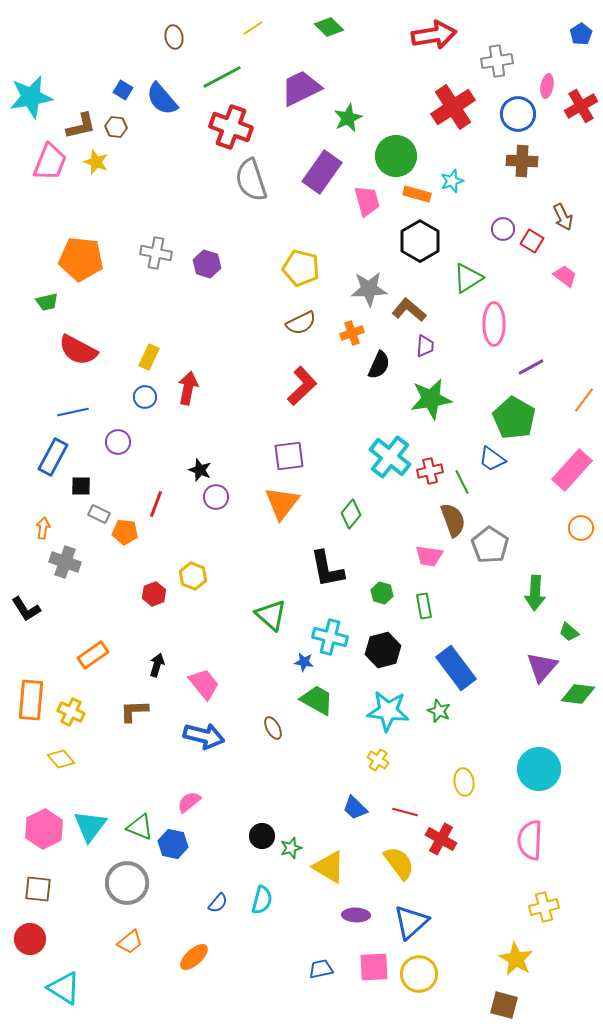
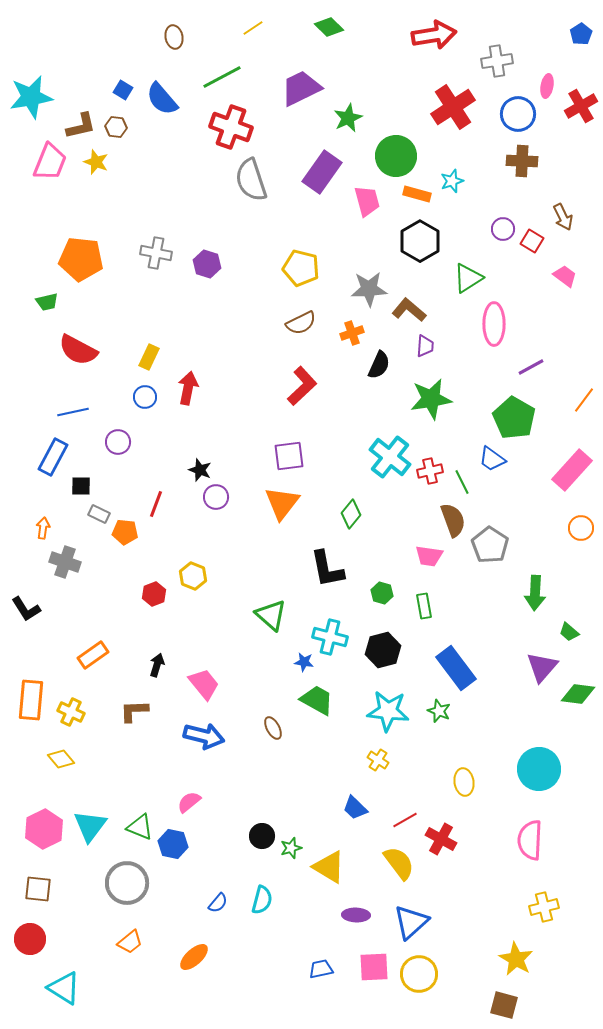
red line at (405, 812): moved 8 px down; rotated 45 degrees counterclockwise
